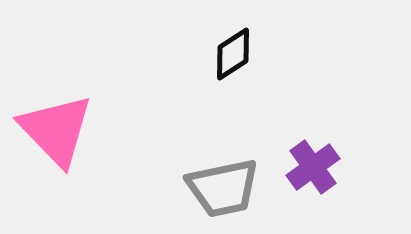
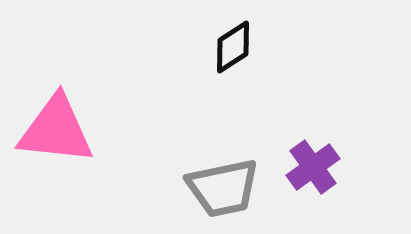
black diamond: moved 7 px up
pink triangle: rotated 40 degrees counterclockwise
